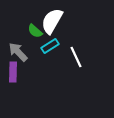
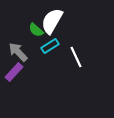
green semicircle: moved 1 px right, 1 px up
purple rectangle: moved 1 px right; rotated 42 degrees clockwise
